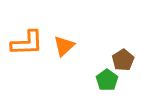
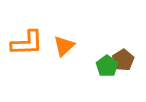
green pentagon: moved 14 px up
